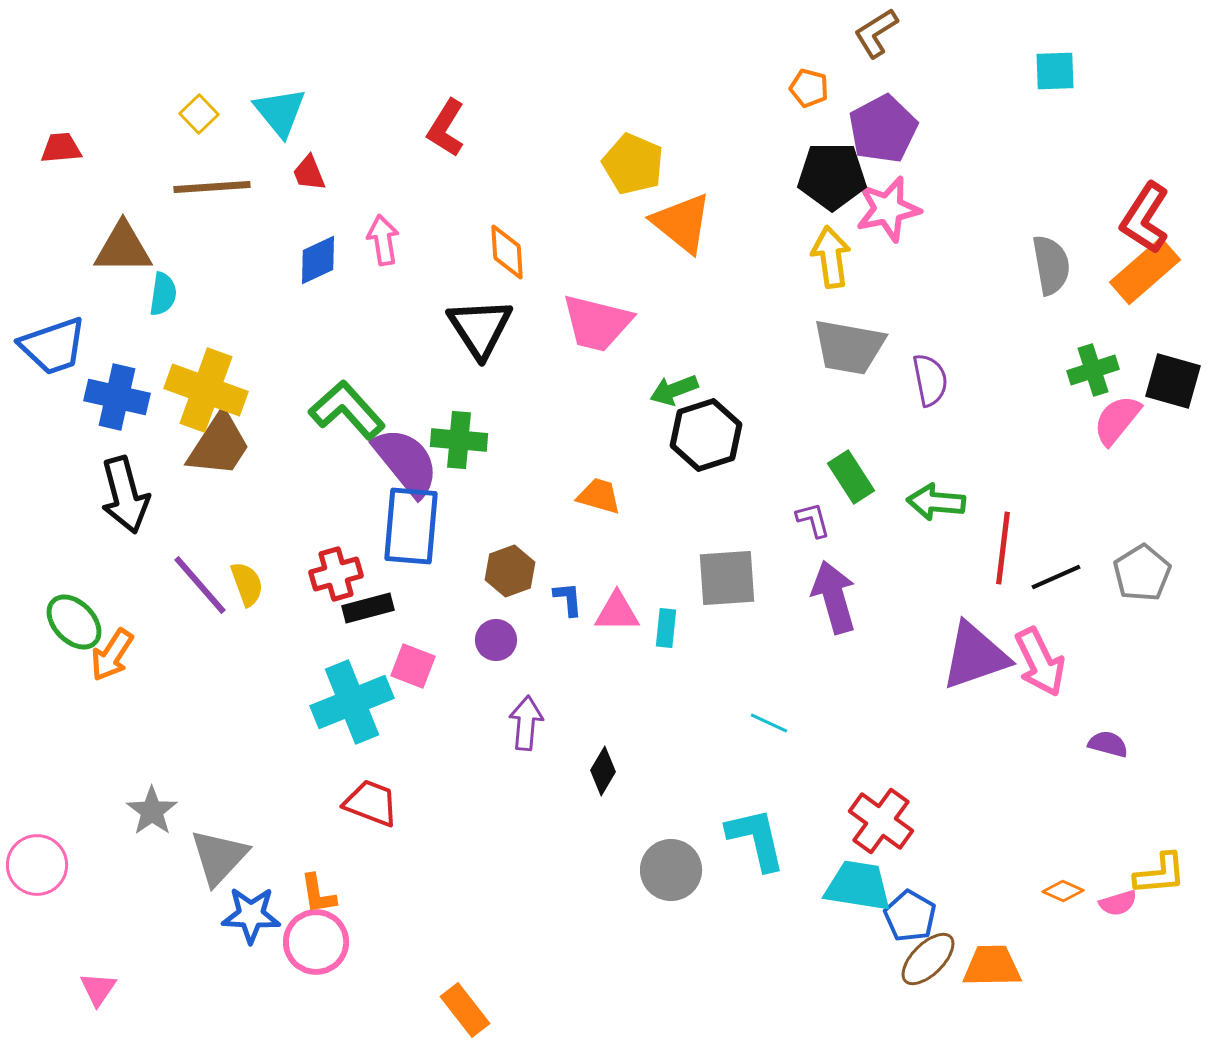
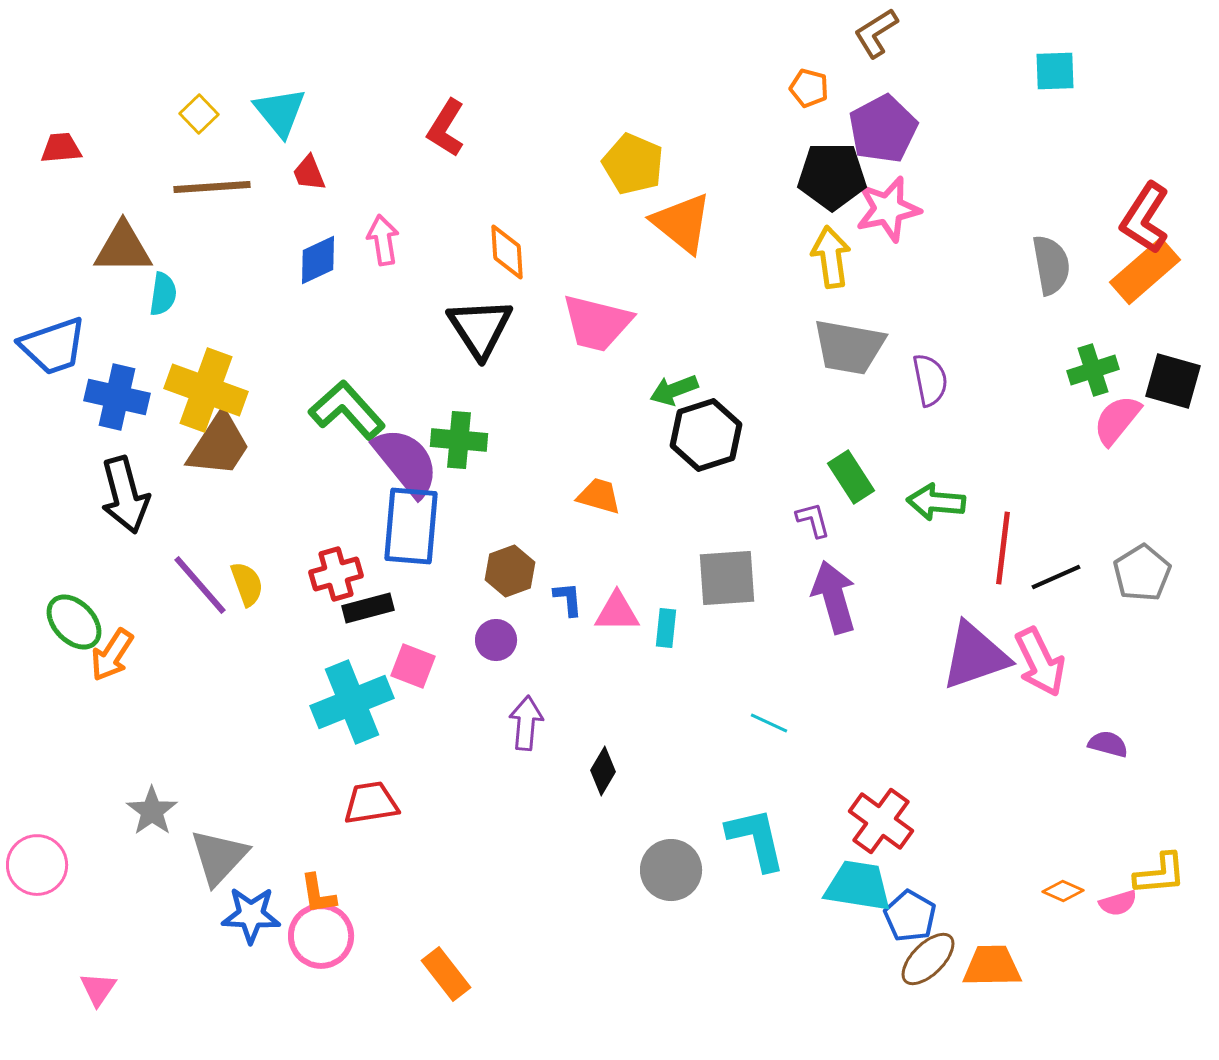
red trapezoid at (371, 803): rotated 30 degrees counterclockwise
pink circle at (316, 942): moved 5 px right, 6 px up
orange rectangle at (465, 1010): moved 19 px left, 36 px up
